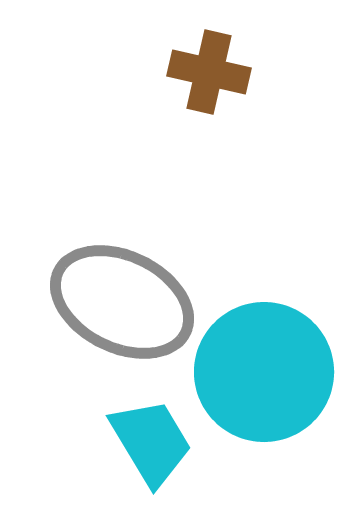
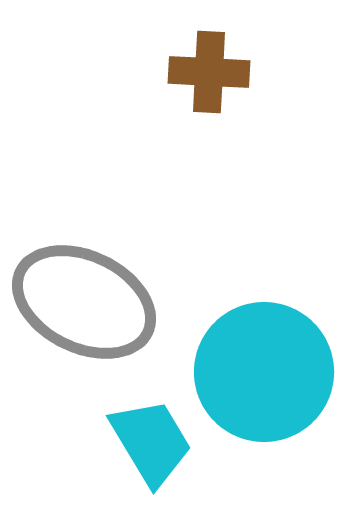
brown cross: rotated 10 degrees counterclockwise
gray ellipse: moved 38 px left
